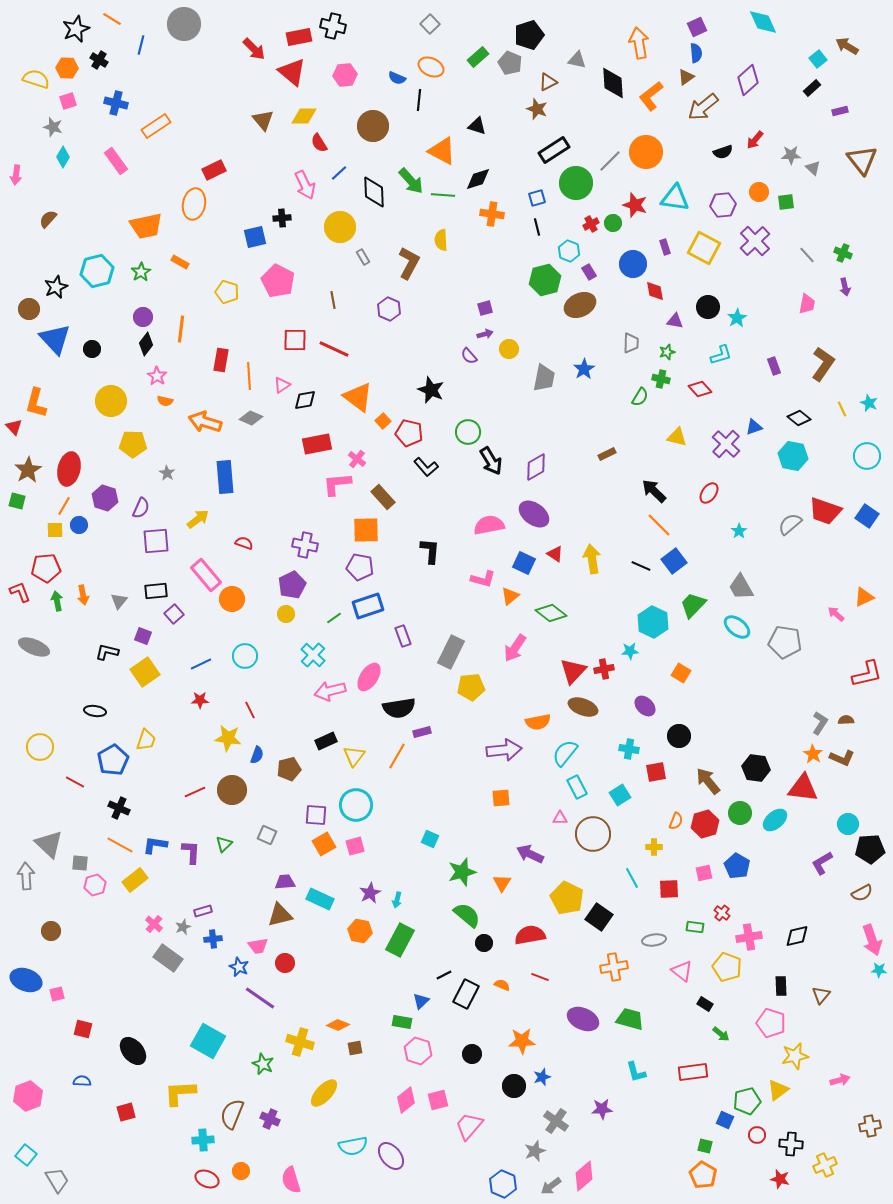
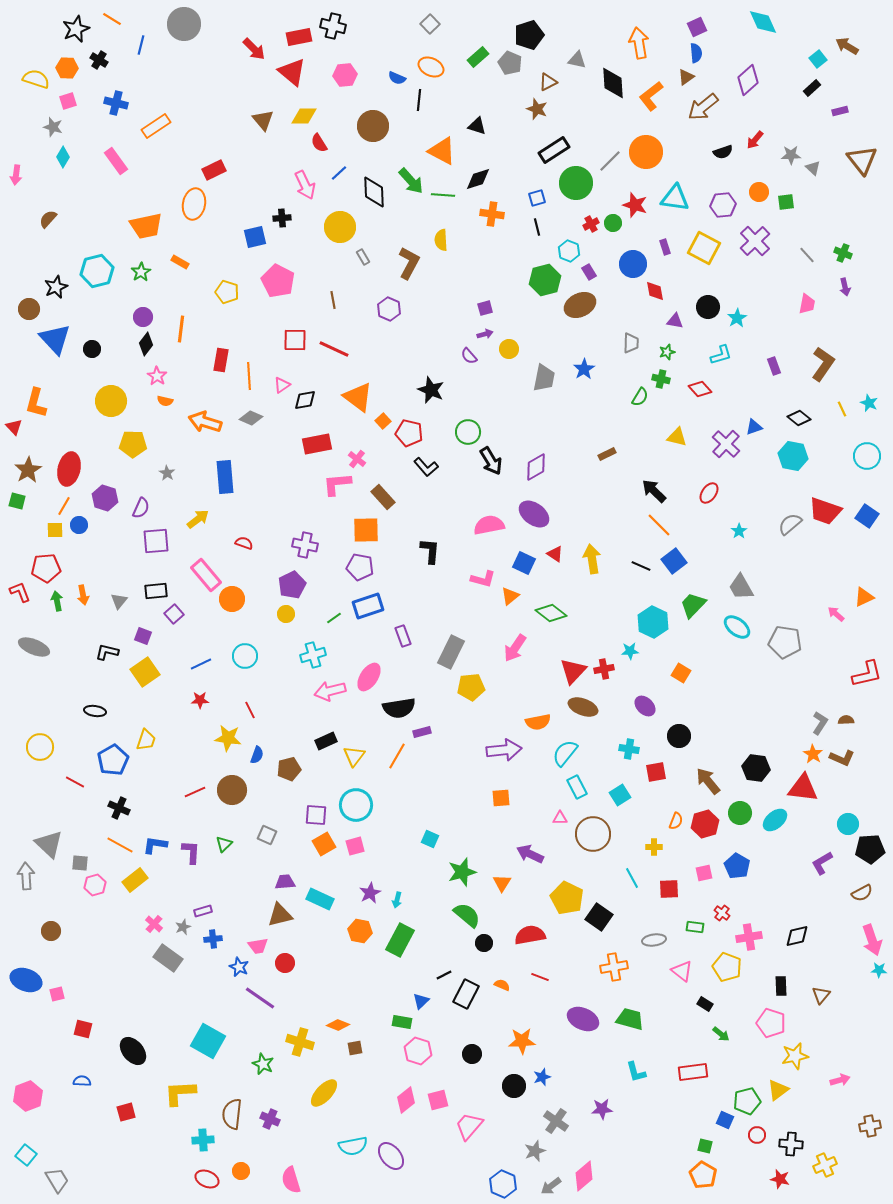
cyan cross at (313, 655): rotated 30 degrees clockwise
brown semicircle at (232, 1114): rotated 16 degrees counterclockwise
